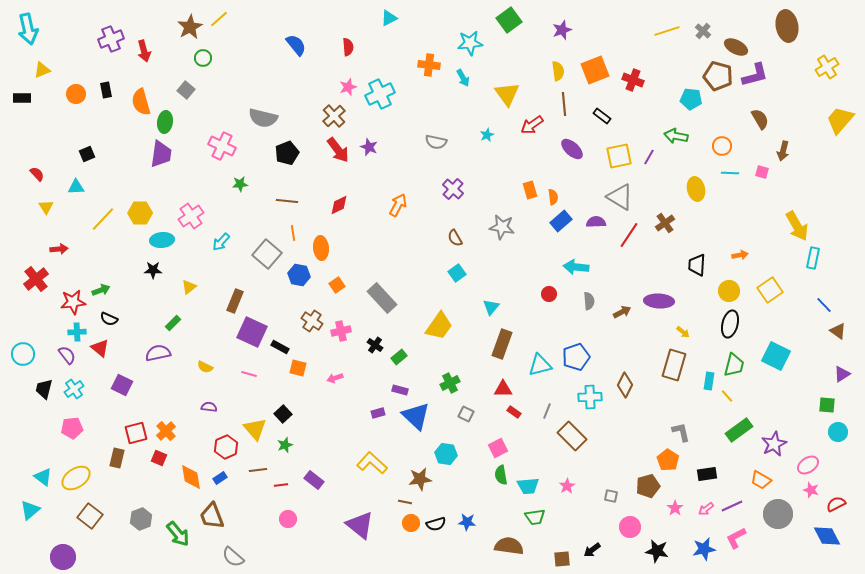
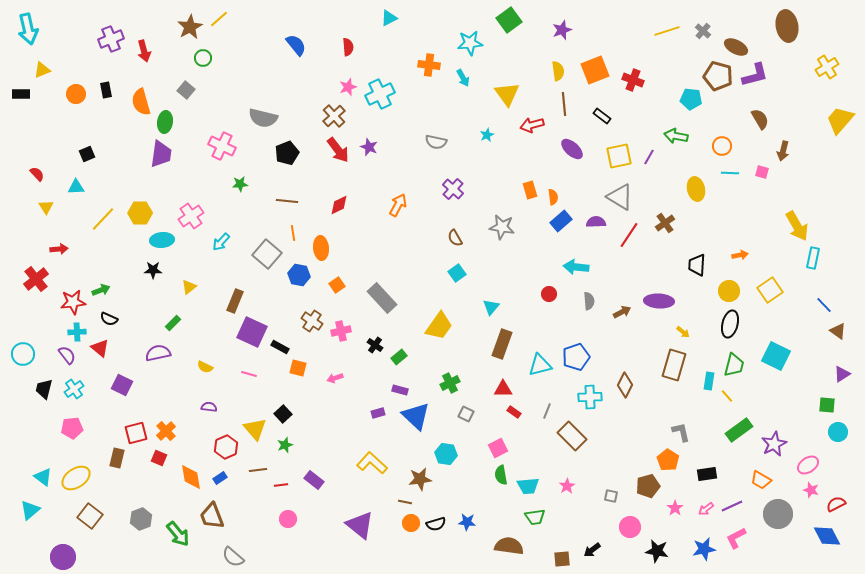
black rectangle at (22, 98): moved 1 px left, 4 px up
red arrow at (532, 125): rotated 20 degrees clockwise
